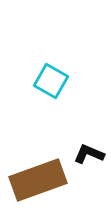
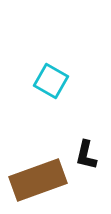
black L-shape: moved 3 px left, 1 px down; rotated 100 degrees counterclockwise
